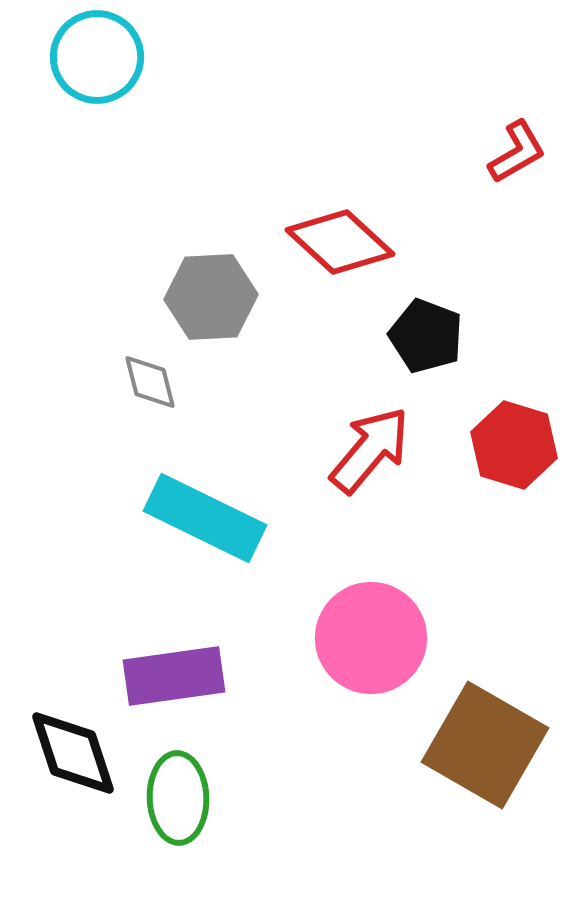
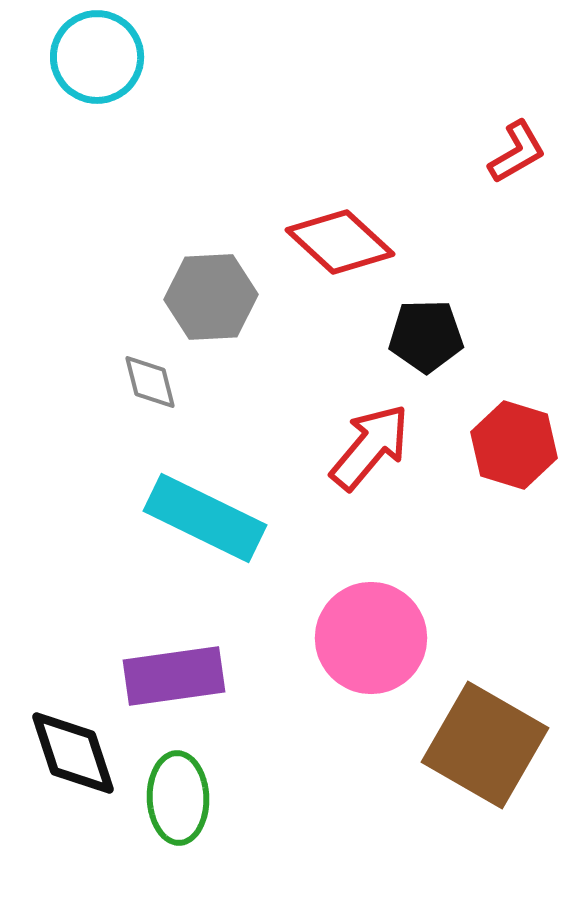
black pentagon: rotated 22 degrees counterclockwise
red arrow: moved 3 px up
